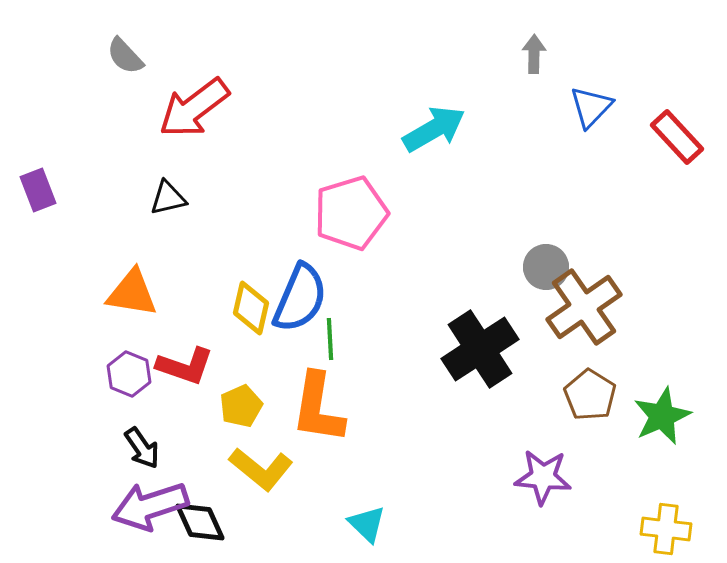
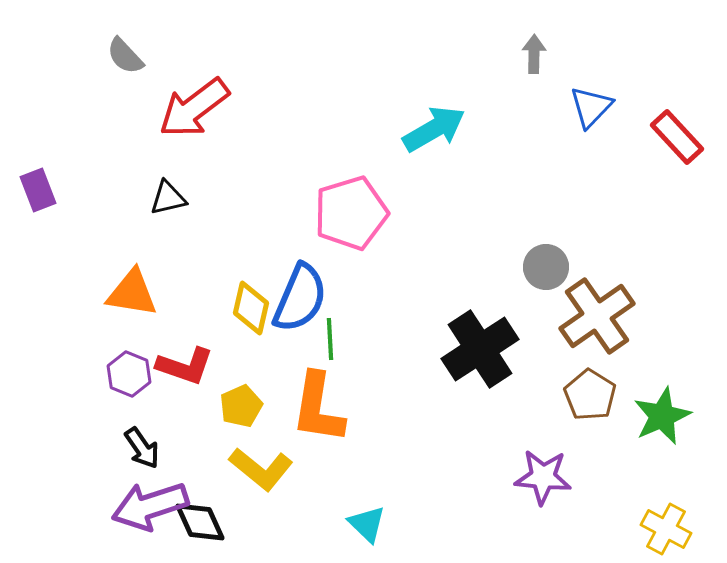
brown cross: moved 13 px right, 9 px down
yellow cross: rotated 21 degrees clockwise
